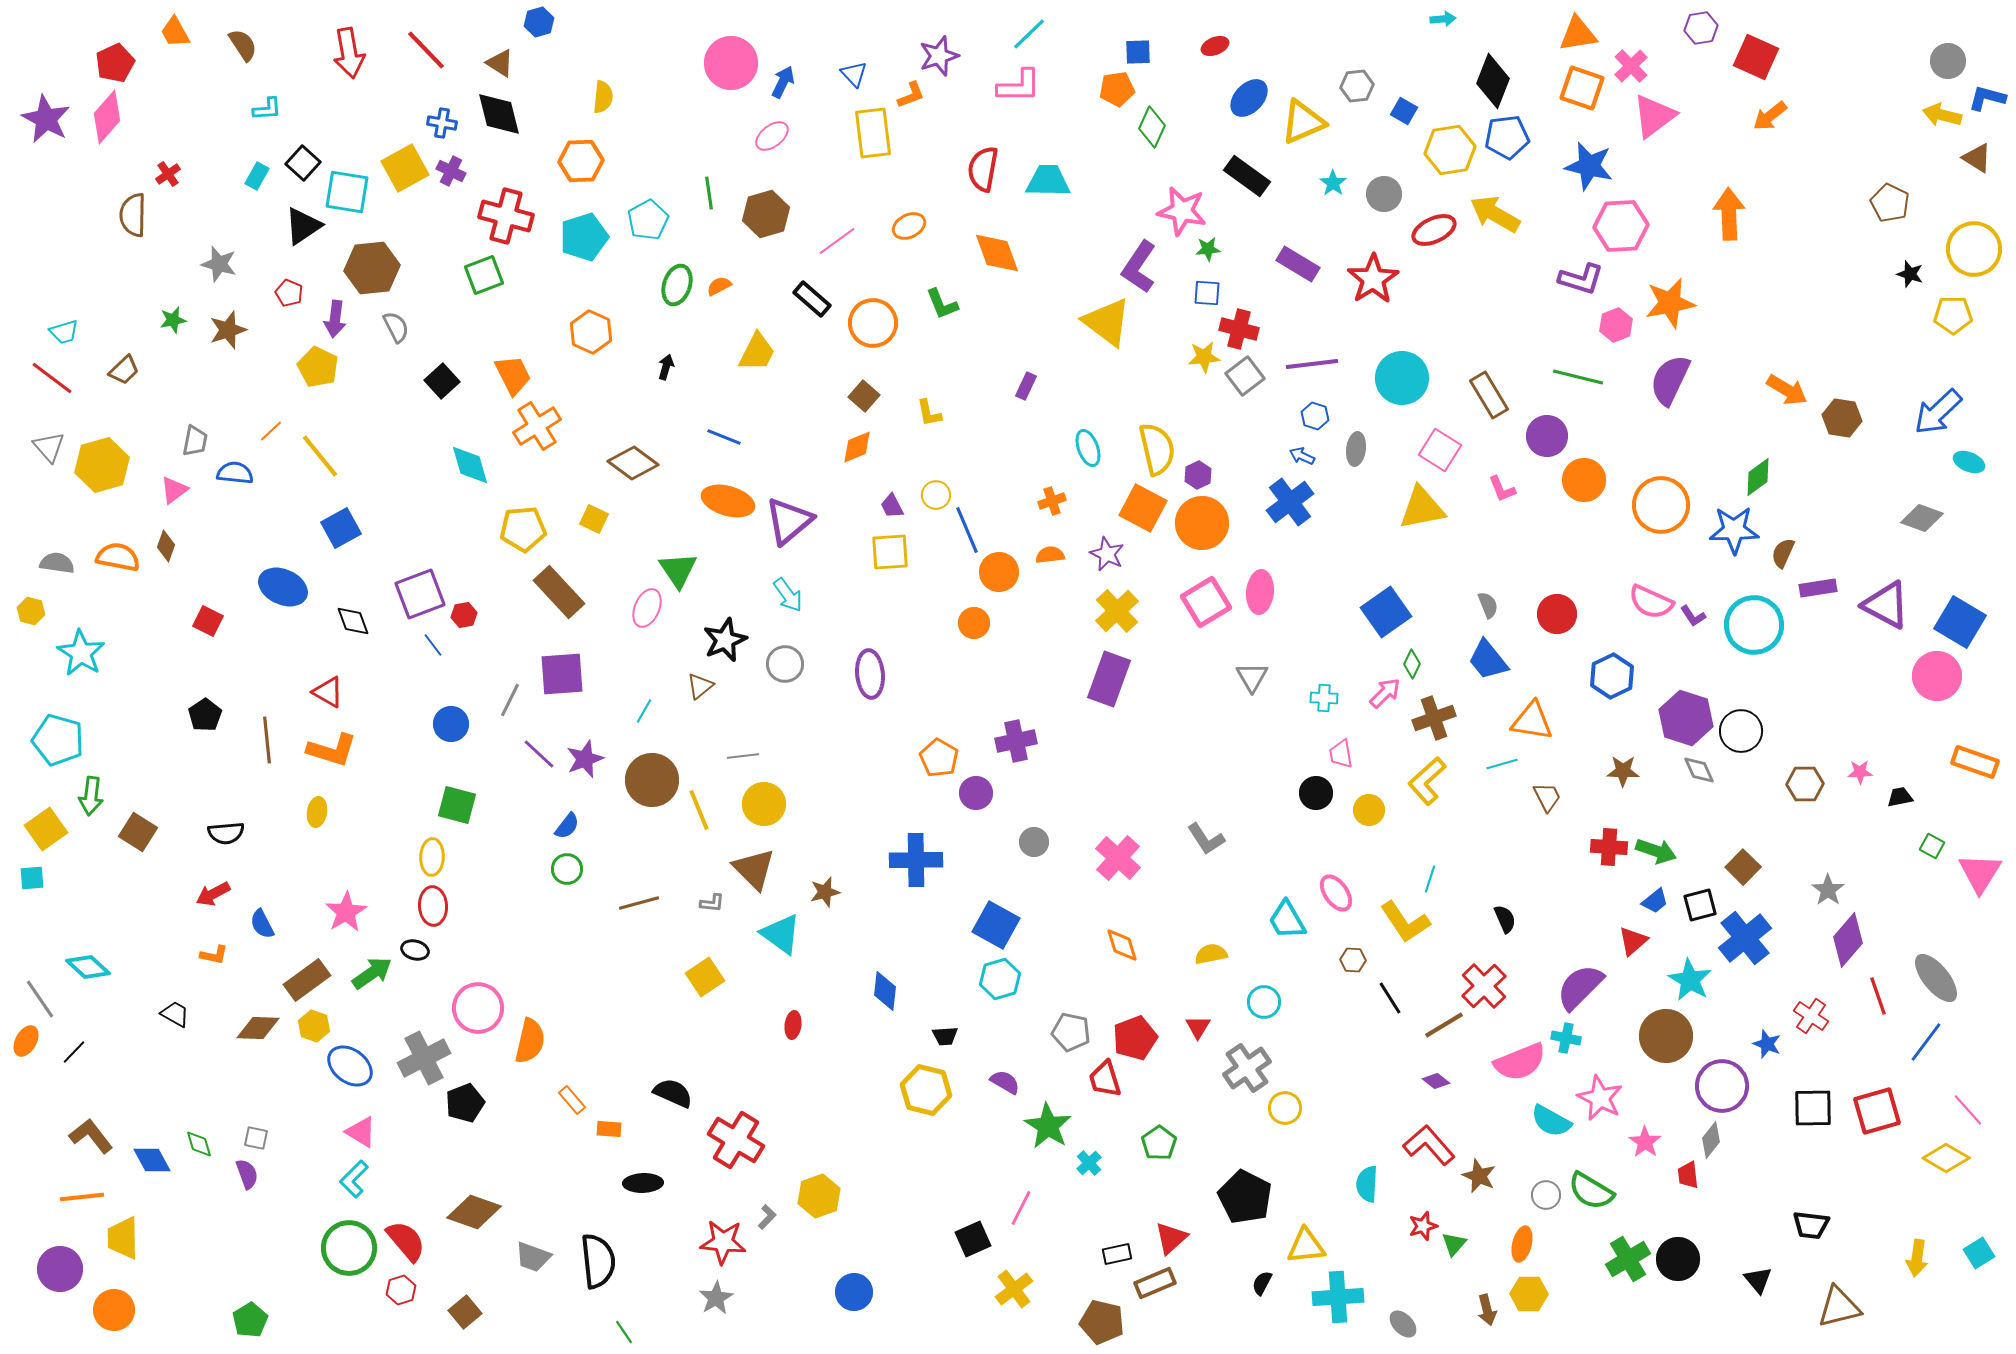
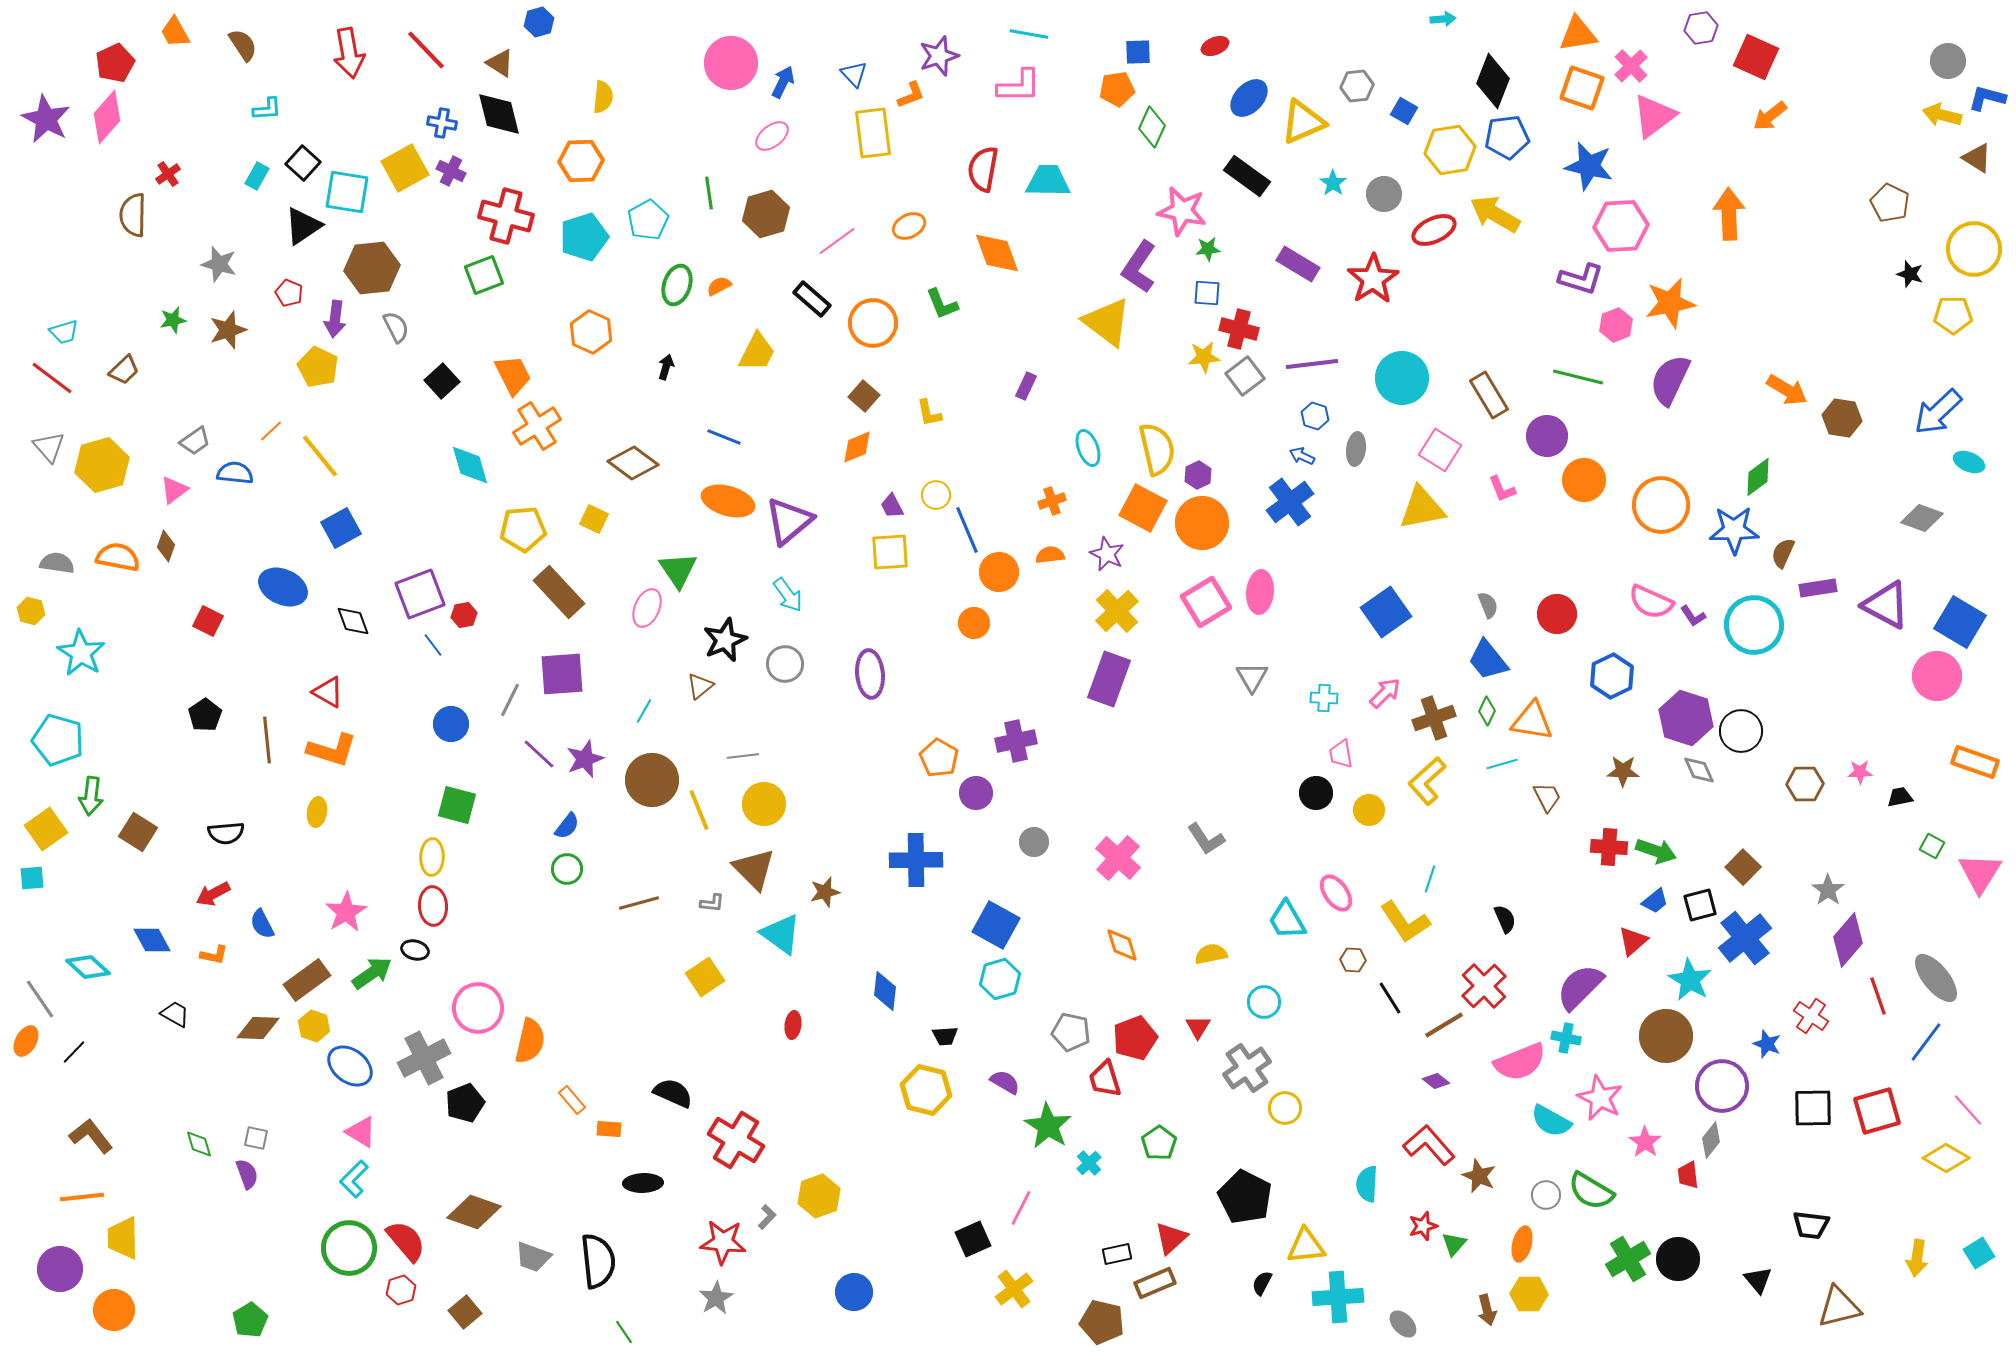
cyan line at (1029, 34): rotated 54 degrees clockwise
gray trapezoid at (195, 441): rotated 44 degrees clockwise
green diamond at (1412, 664): moved 75 px right, 47 px down
blue diamond at (152, 1160): moved 220 px up
